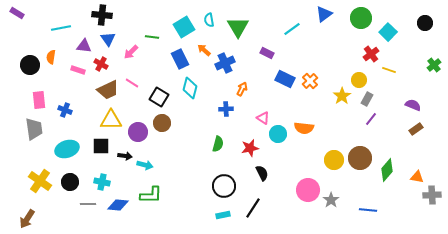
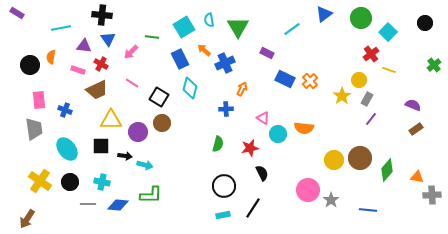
brown trapezoid at (108, 90): moved 11 px left
cyan ellipse at (67, 149): rotated 70 degrees clockwise
